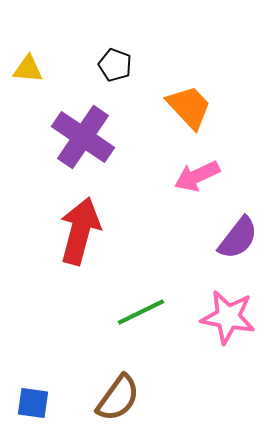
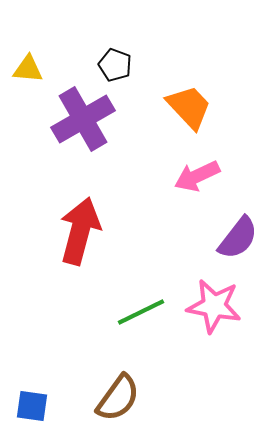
purple cross: moved 18 px up; rotated 26 degrees clockwise
pink star: moved 14 px left, 11 px up
blue square: moved 1 px left, 3 px down
